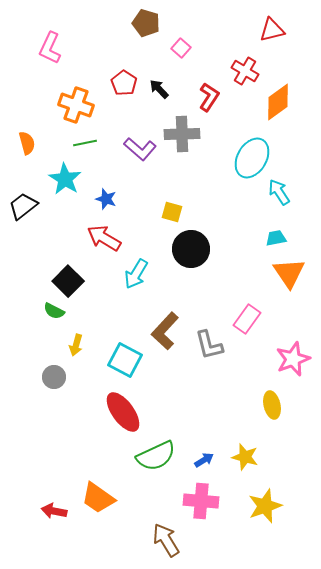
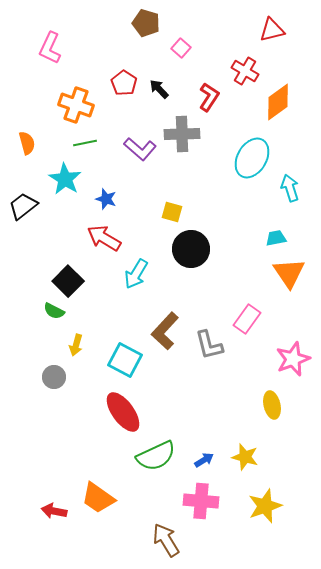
cyan arrow at (279, 192): moved 11 px right, 4 px up; rotated 16 degrees clockwise
